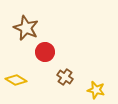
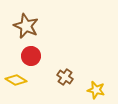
brown star: moved 2 px up
red circle: moved 14 px left, 4 px down
